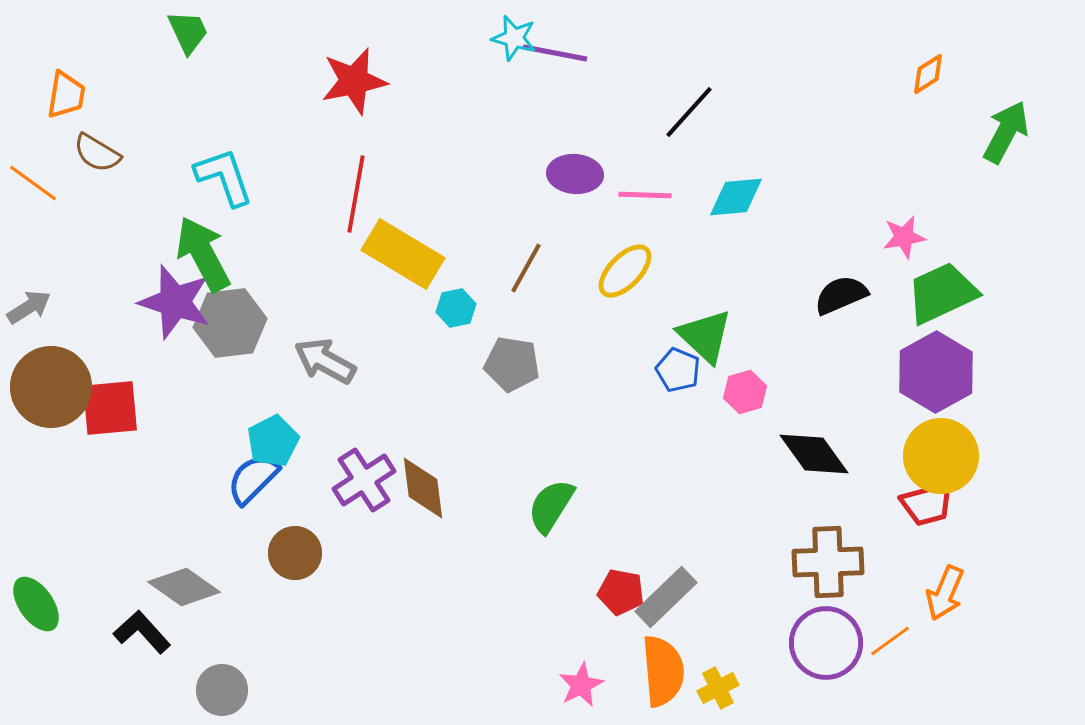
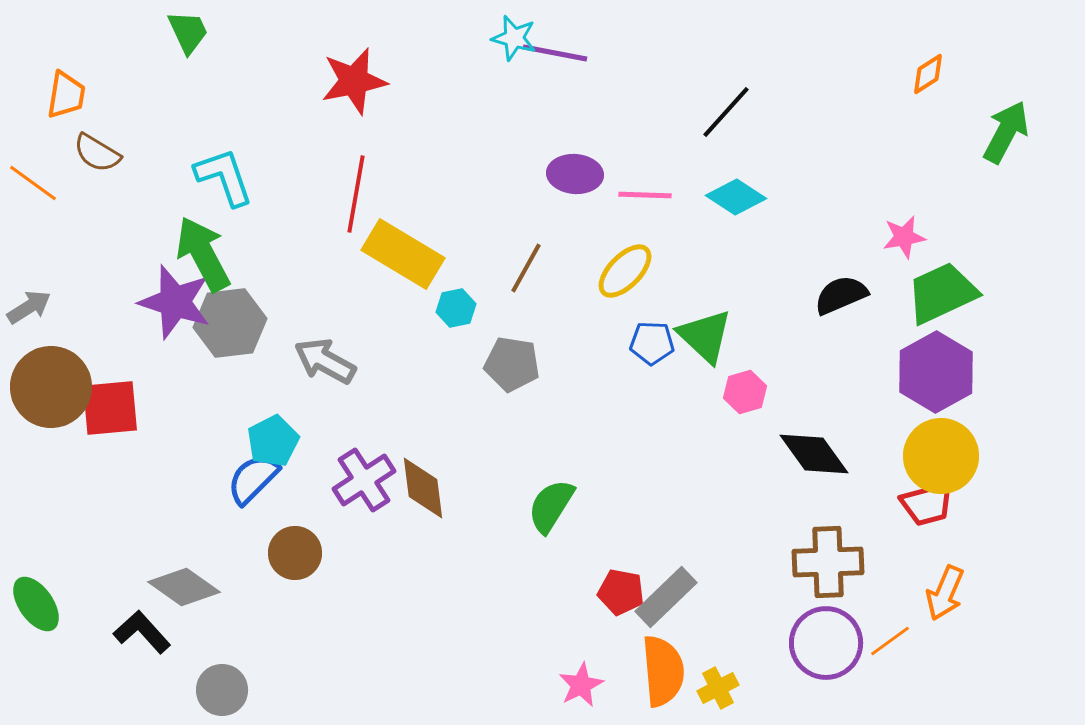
black line at (689, 112): moved 37 px right
cyan diamond at (736, 197): rotated 38 degrees clockwise
blue pentagon at (678, 370): moved 26 px left, 27 px up; rotated 21 degrees counterclockwise
